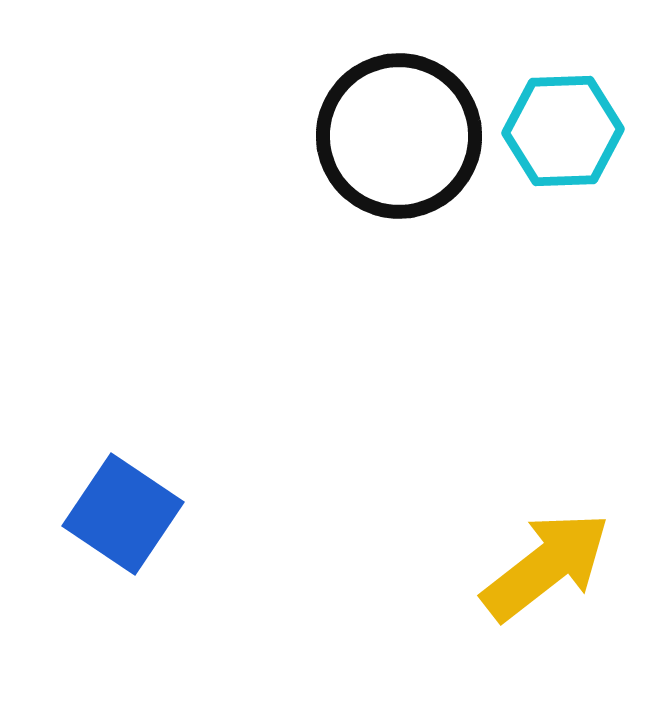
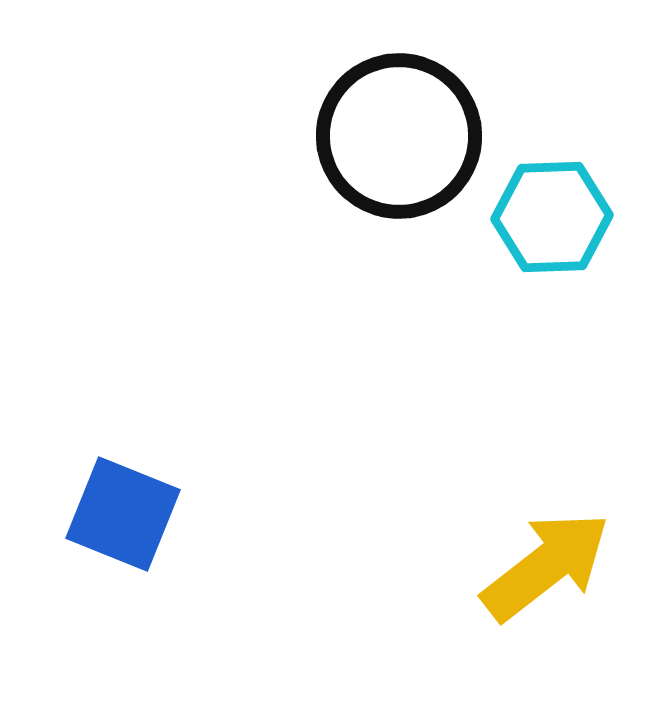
cyan hexagon: moved 11 px left, 86 px down
blue square: rotated 12 degrees counterclockwise
